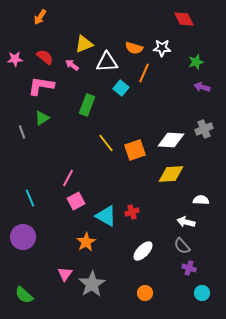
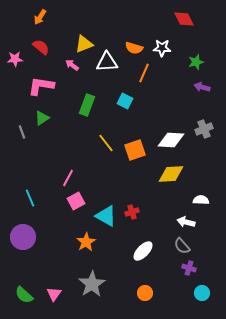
red semicircle: moved 4 px left, 10 px up
cyan square: moved 4 px right, 13 px down; rotated 14 degrees counterclockwise
pink triangle: moved 11 px left, 20 px down
